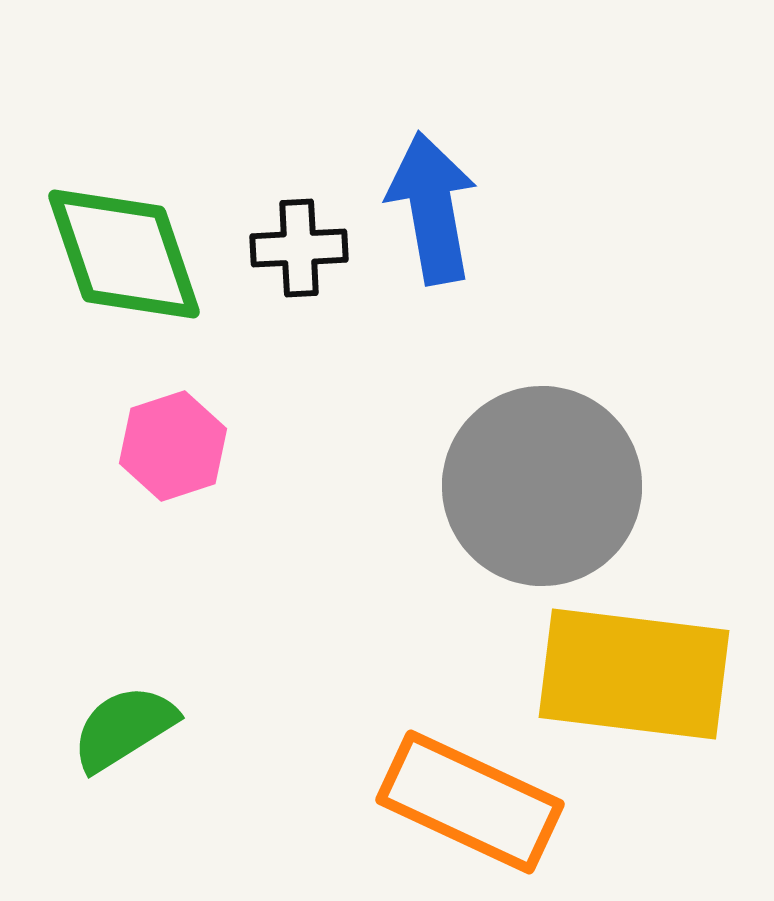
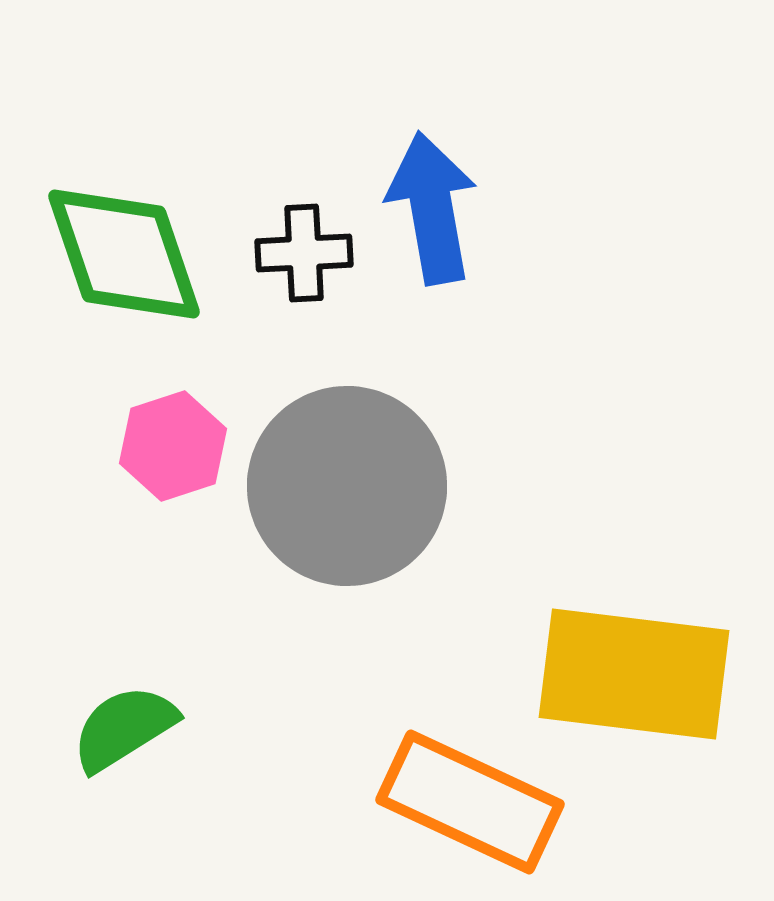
black cross: moved 5 px right, 5 px down
gray circle: moved 195 px left
